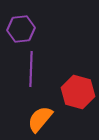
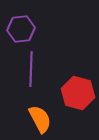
red hexagon: moved 1 px down
orange semicircle: rotated 112 degrees clockwise
